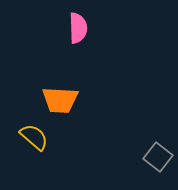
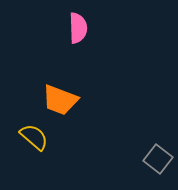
orange trapezoid: rotated 18 degrees clockwise
gray square: moved 2 px down
